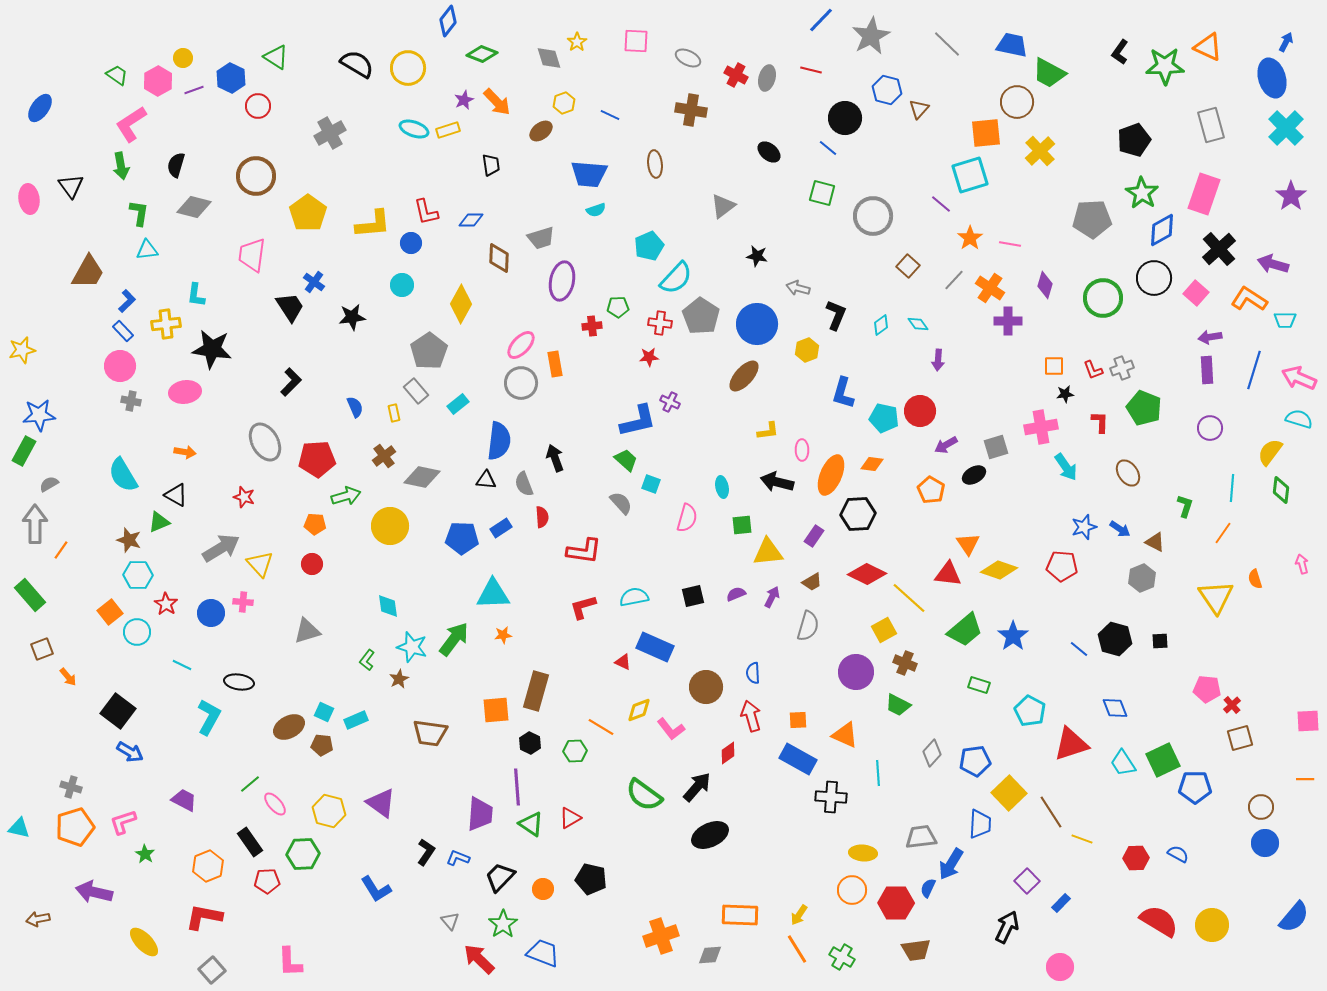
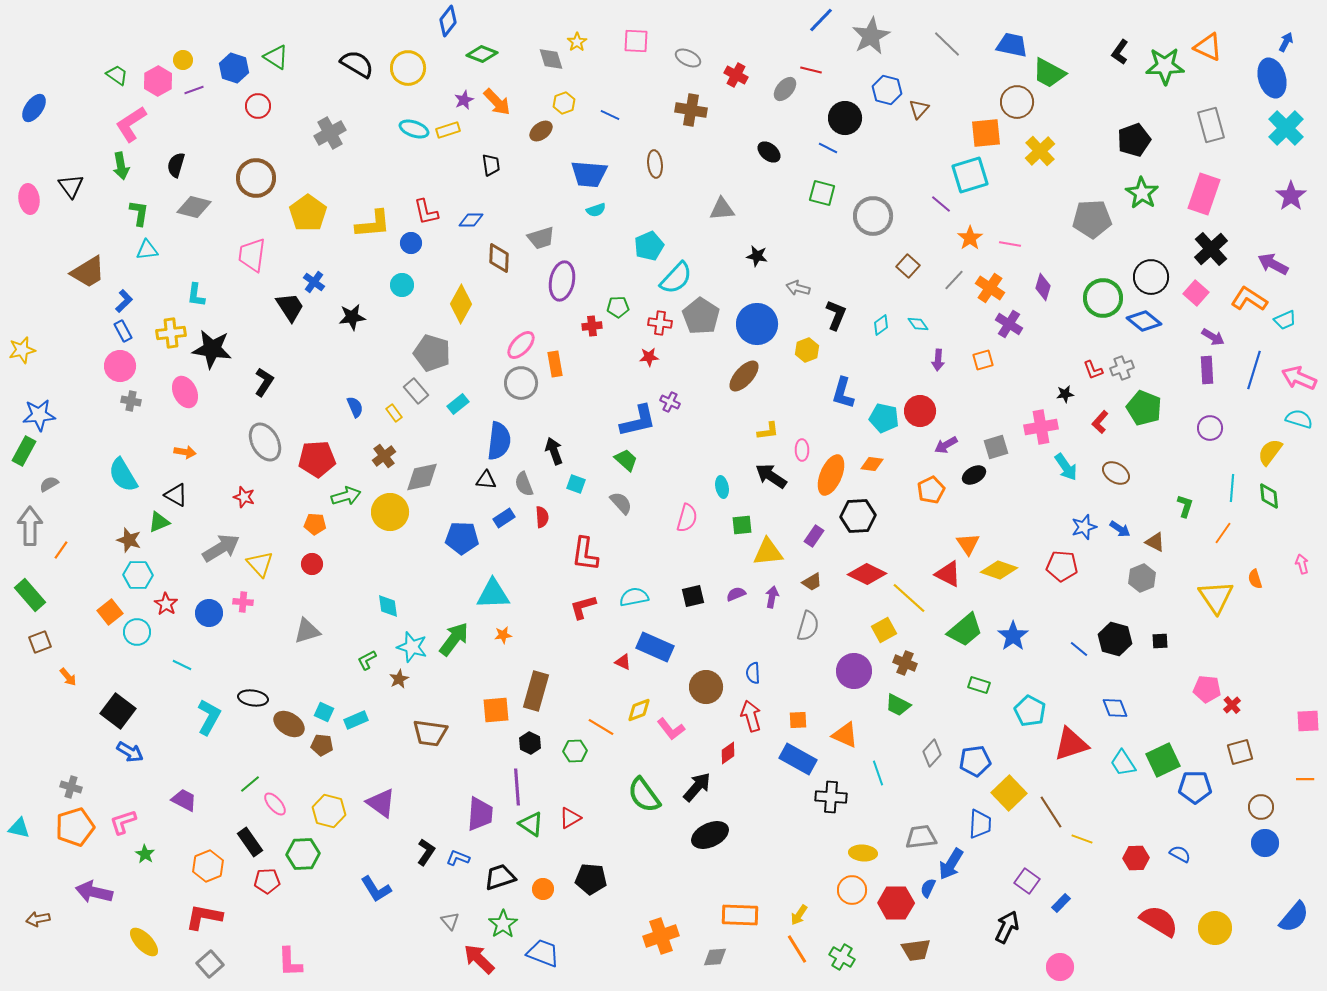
yellow circle at (183, 58): moved 2 px down
gray diamond at (549, 58): moved 2 px right, 1 px down
blue hexagon at (231, 78): moved 3 px right, 10 px up; rotated 8 degrees counterclockwise
gray ellipse at (767, 78): moved 18 px right, 11 px down; rotated 25 degrees clockwise
blue ellipse at (40, 108): moved 6 px left
blue line at (828, 148): rotated 12 degrees counterclockwise
brown circle at (256, 176): moved 2 px down
gray triangle at (723, 206): moved 1 px left, 3 px down; rotated 32 degrees clockwise
blue diamond at (1162, 230): moved 18 px left, 91 px down; rotated 68 degrees clockwise
black cross at (1219, 249): moved 8 px left
purple arrow at (1273, 264): rotated 12 degrees clockwise
brown trapezoid at (88, 272): rotated 30 degrees clockwise
black circle at (1154, 278): moved 3 px left, 1 px up
purple diamond at (1045, 285): moved 2 px left, 2 px down
blue L-shape at (127, 301): moved 3 px left
cyan trapezoid at (1285, 320): rotated 25 degrees counterclockwise
purple cross at (1008, 321): moved 1 px right, 3 px down; rotated 32 degrees clockwise
yellow cross at (166, 324): moved 5 px right, 9 px down
blue rectangle at (123, 331): rotated 15 degrees clockwise
purple arrow at (1210, 337): moved 3 px right; rotated 140 degrees counterclockwise
gray pentagon at (429, 351): moved 3 px right, 2 px down; rotated 21 degrees counterclockwise
orange square at (1054, 366): moved 71 px left, 6 px up; rotated 15 degrees counterclockwise
black L-shape at (291, 382): moved 27 px left; rotated 12 degrees counterclockwise
pink ellipse at (185, 392): rotated 72 degrees clockwise
yellow rectangle at (394, 413): rotated 24 degrees counterclockwise
red L-shape at (1100, 422): rotated 140 degrees counterclockwise
black arrow at (555, 458): moved 1 px left, 7 px up
brown ellipse at (1128, 473): moved 12 px left; rotated 24 degrees counterclockwise
gray diamond at (422, 477): rotated 24 degrees counterclockwise
black arrow at (777, 482): moved 6 px left, 6 px up; rotated 20 degrees clockwise
cyan square at (651, 484): moved 75 px left
orange pentagon at (931, 490): rotated 16 degrees clockwise
green diamond at (1281, 490): moved 12 px left, 6 px down; rotated 12 degrees counterclockwise
black hexagon at (858, 514): moved 2 px down
gray arrow at (35, 524): moved 5 px left, 2 px down
yellow circle at (390, 526): moved 14 px up
blue rectangle at (501, 528): moved 3 px right, 10 px up
red L-shape at (584, 551): moved 1 px right, 3 px down; rotated 90 degrees clockwise
red triangle at (948, 574): rotated 20 degrees clockwise
purple arrow at (772, 597): rotated 15 degrees counterclockwise
blue circle at (211, 613): moved 2 px left
brown square at (42, 649): moved 2 px left, 7 px up
green L-shape at (367, 660): rotated 25 degrees clockwise
purple circle at (856, 672): moved 2 px left, 1 px up
black ellipse at (239, 682): moved 14 px right, 16 px down
brown ellipse at (289, 727): moved 3 px up; rotated 60 degrees clockwise
brown square at (1240, 738): moved 14 px down
cyan line at (878, 773): rotated 15 degrees counterclockwise
green semicircle at (644, 795): rotated 18 degrees clockwise
blue semicircle at (1178, 854): moved 2 px right
black trapezoid at (500, 877): rotated 28 degrees clockwise
black pentagon at (591, 879): rotated 8 degrees counterclockwise
purple square at (1027, 881): rotated 10 degrees counterclockwise
yellow circle at (1212, 925): moved 3 px right, 3 px down
gray diamond at (710, 955): moved 5 px right, 2 px down
gray square at (212, 970): moved 2 px left, 6 px up
